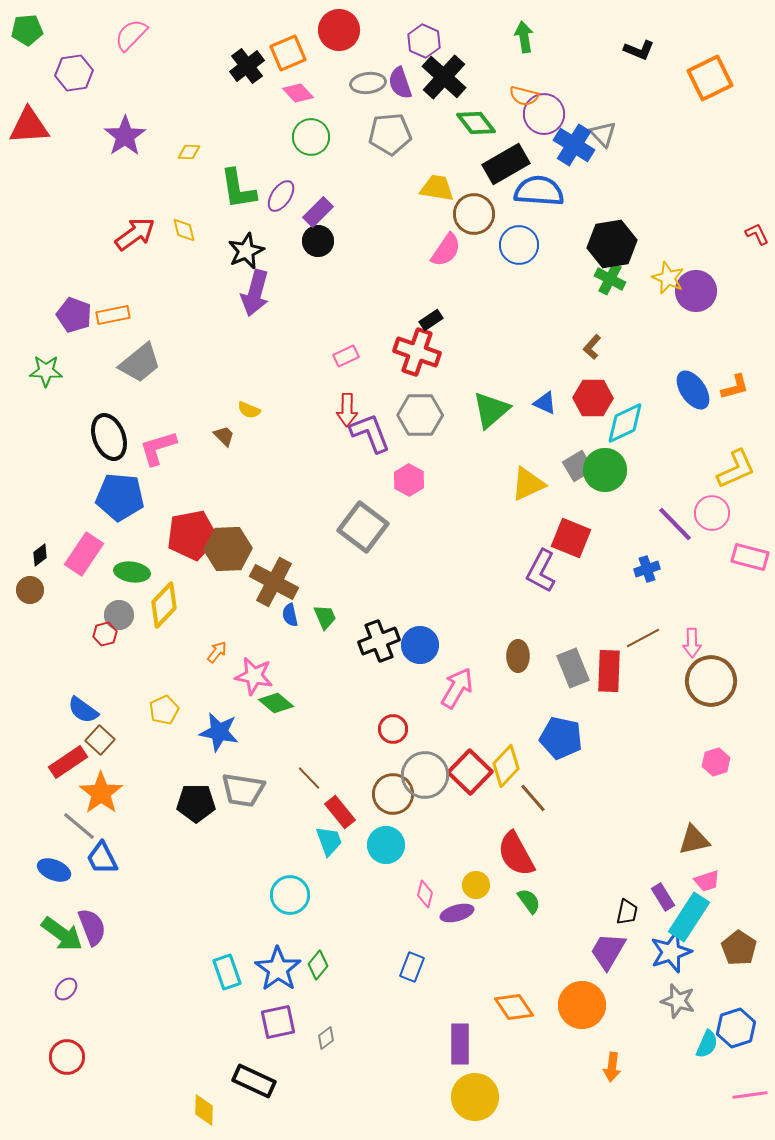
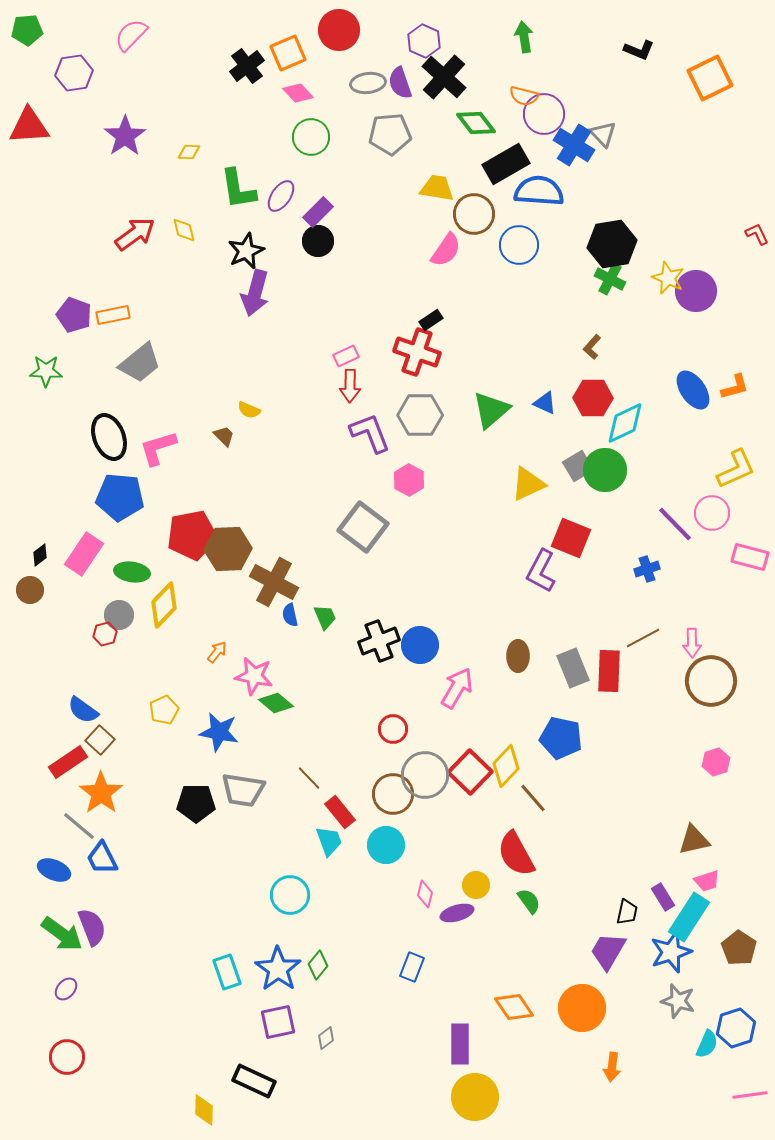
red arrow at (347, 410): moved 3 px right, 24 px up
orange circle at (582, 1005): moved 3 px down
